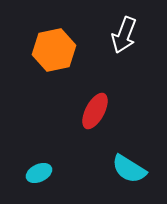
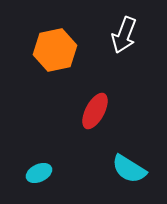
orange hexagon: moved 1 px right
